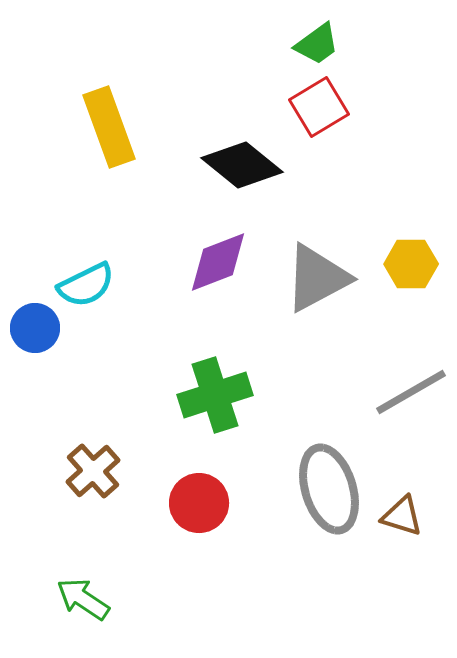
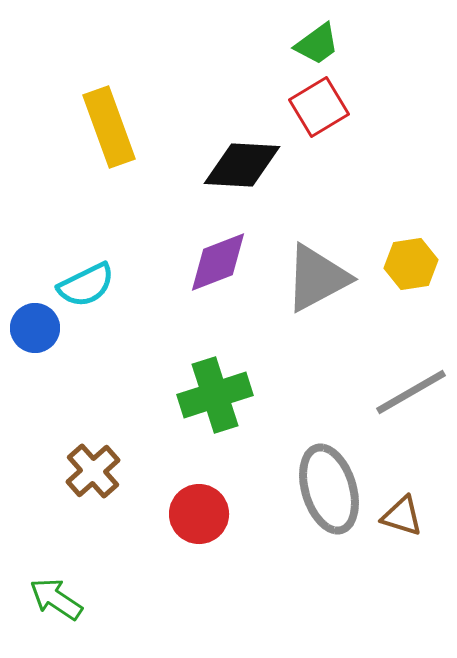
black diamond: rotated 36 degrees counterclockwise
yellow hexagon: rotated 9 degrees counterclockwise
red circle: moved 11 px down
green arrow: moved 27 px left
